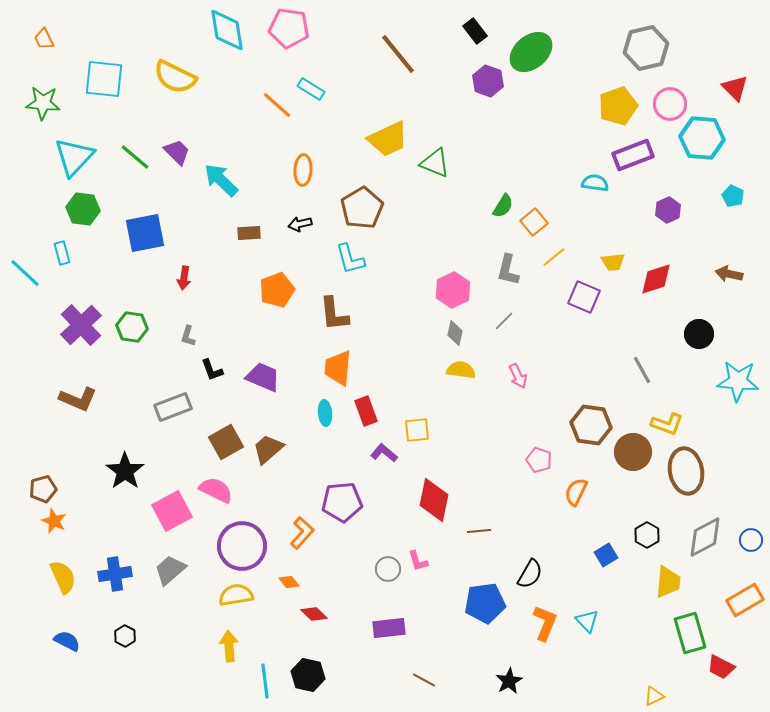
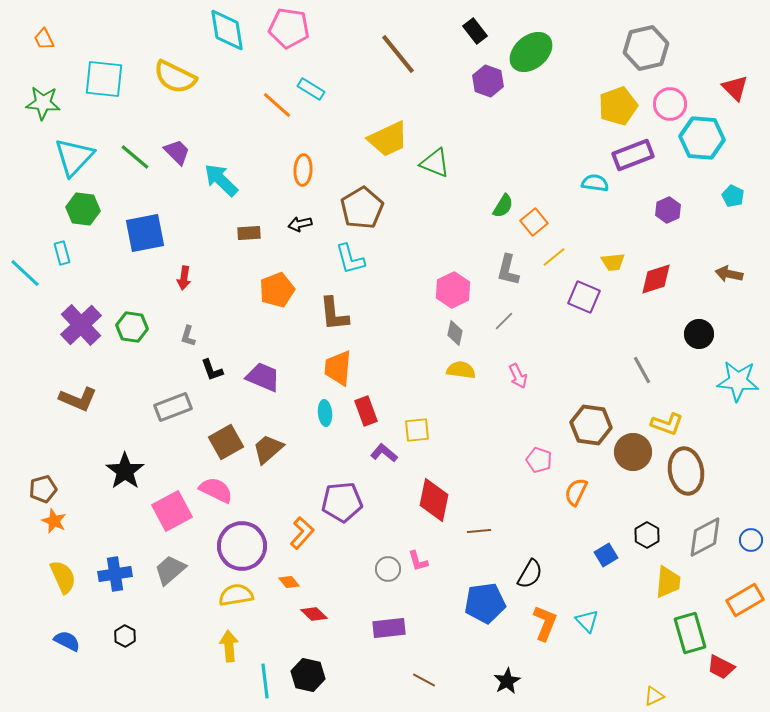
black star at (509, 681): moved 2 px left
